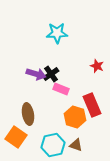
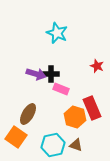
cyan star: rotated 25 degrees clockwise
black cross: rotated 35 degrees clockwise
red rectangle: moved 3 px down
brown ellipse: rotated 40 degrees clockwise
